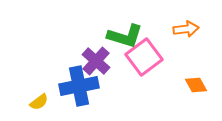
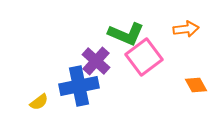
green L-shape: moved 1 px right, 2 px up; rotated 6 degrees clockwise
